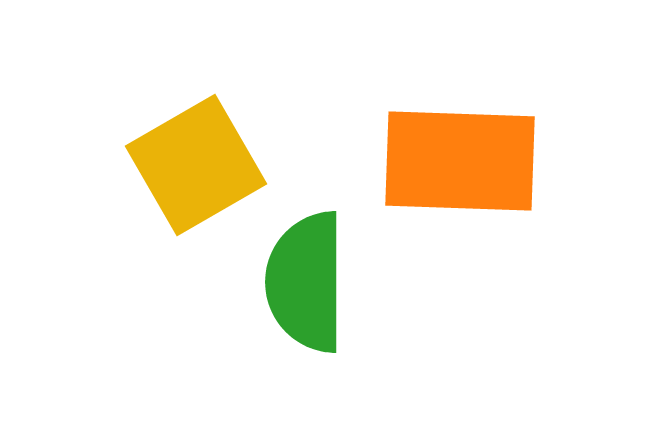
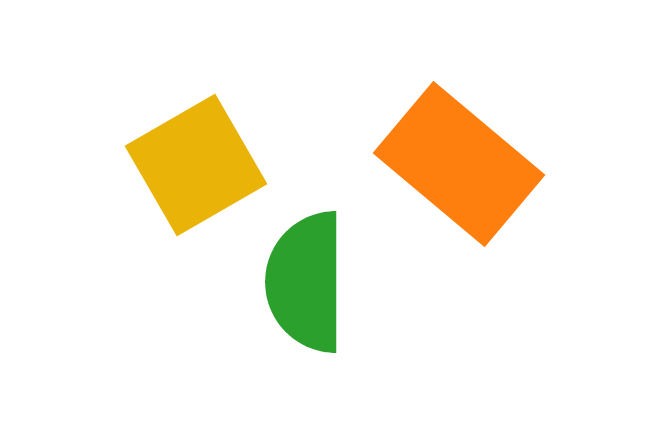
orange rectangle: moved 1 px left, 3 px down; rotated 38 degrees clockwise
